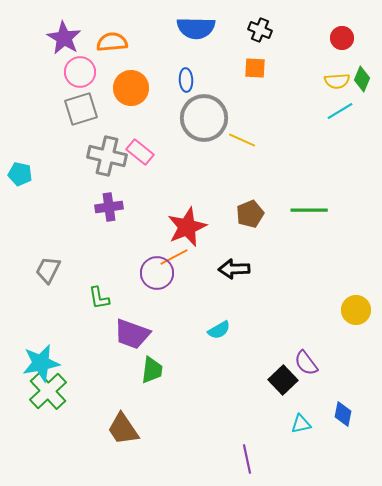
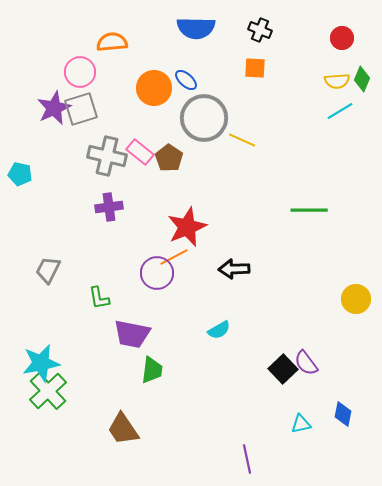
purple star: moved 10 px left, 70 px down; rotated 16 degrees clockwise
blue ellipse: rotated 45 degrees counterclockwise
orange circle: moved 23 px right
brown pentagon: moved 81 px left, 56 px up; rotated 16 degrees counterclockwise
yellow circle: moved 11 px up
purple trapezoid: rotated 9 degrees counterclockwise
black square: moved 11 px up
